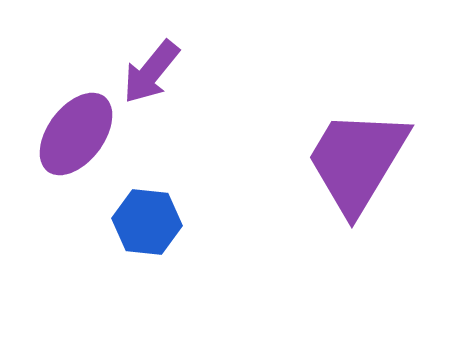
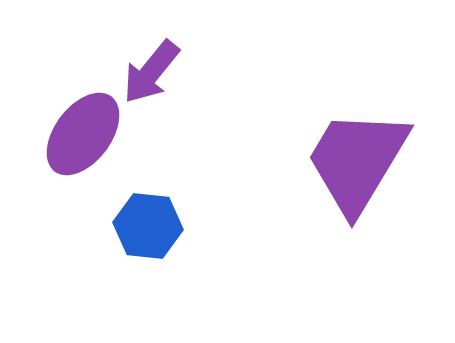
purple ellipse: moved 7 px right
blue hexagon: moved 1 px right, 4 px down
